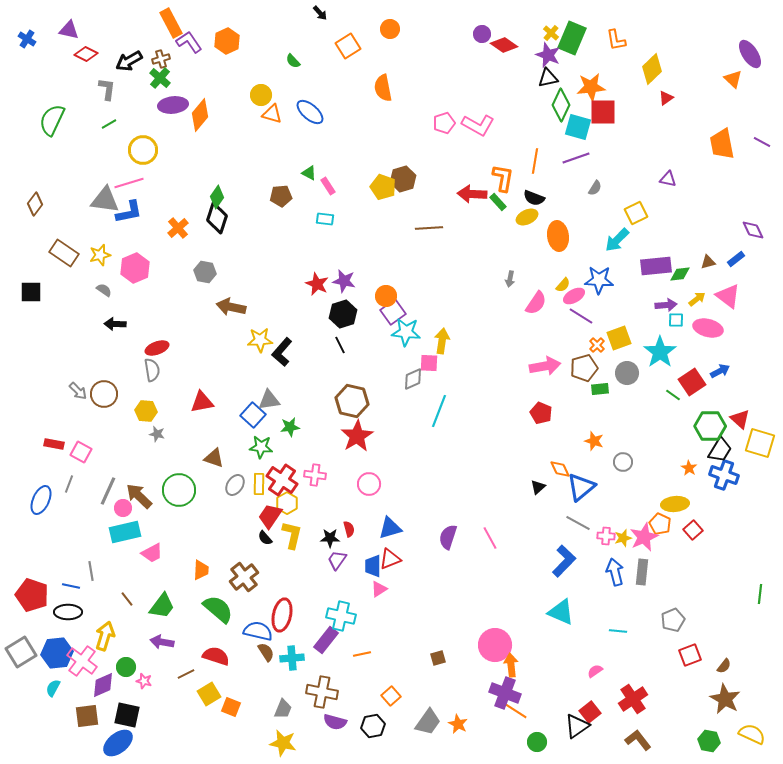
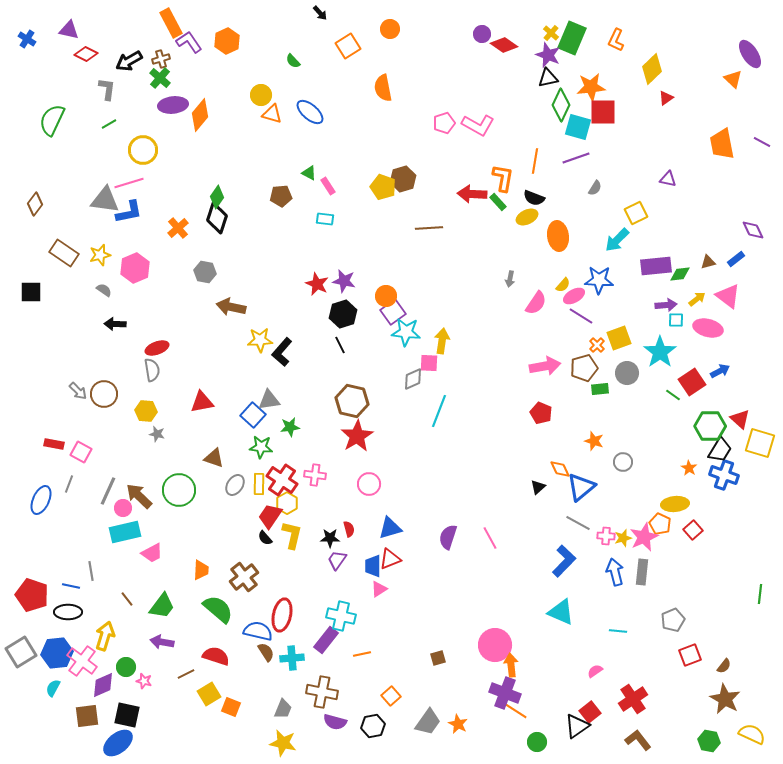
orange L-shape at (616, 40): rotated 35 degrees clockwise
